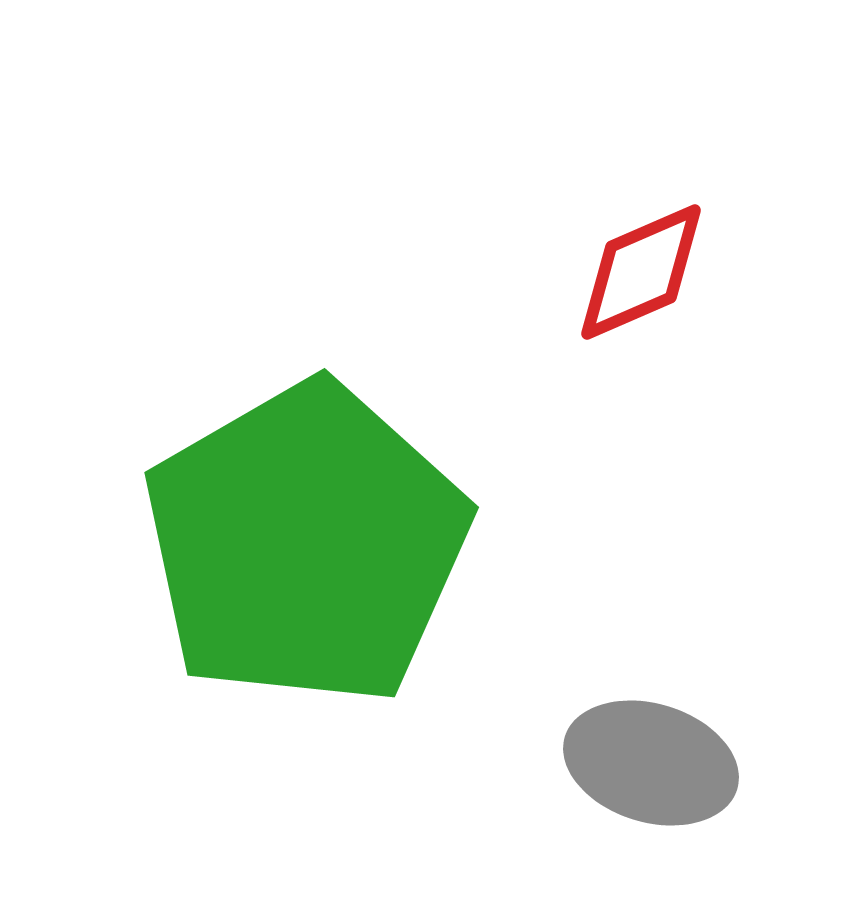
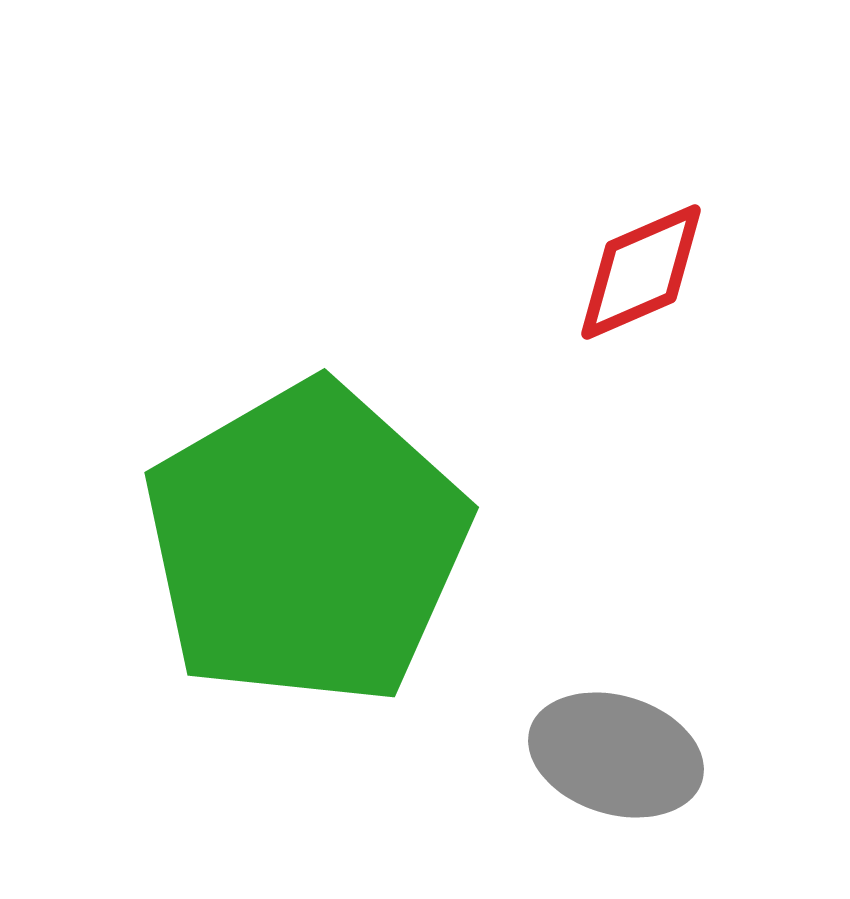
gray ellipse: moved 35 px left, 8 px up
